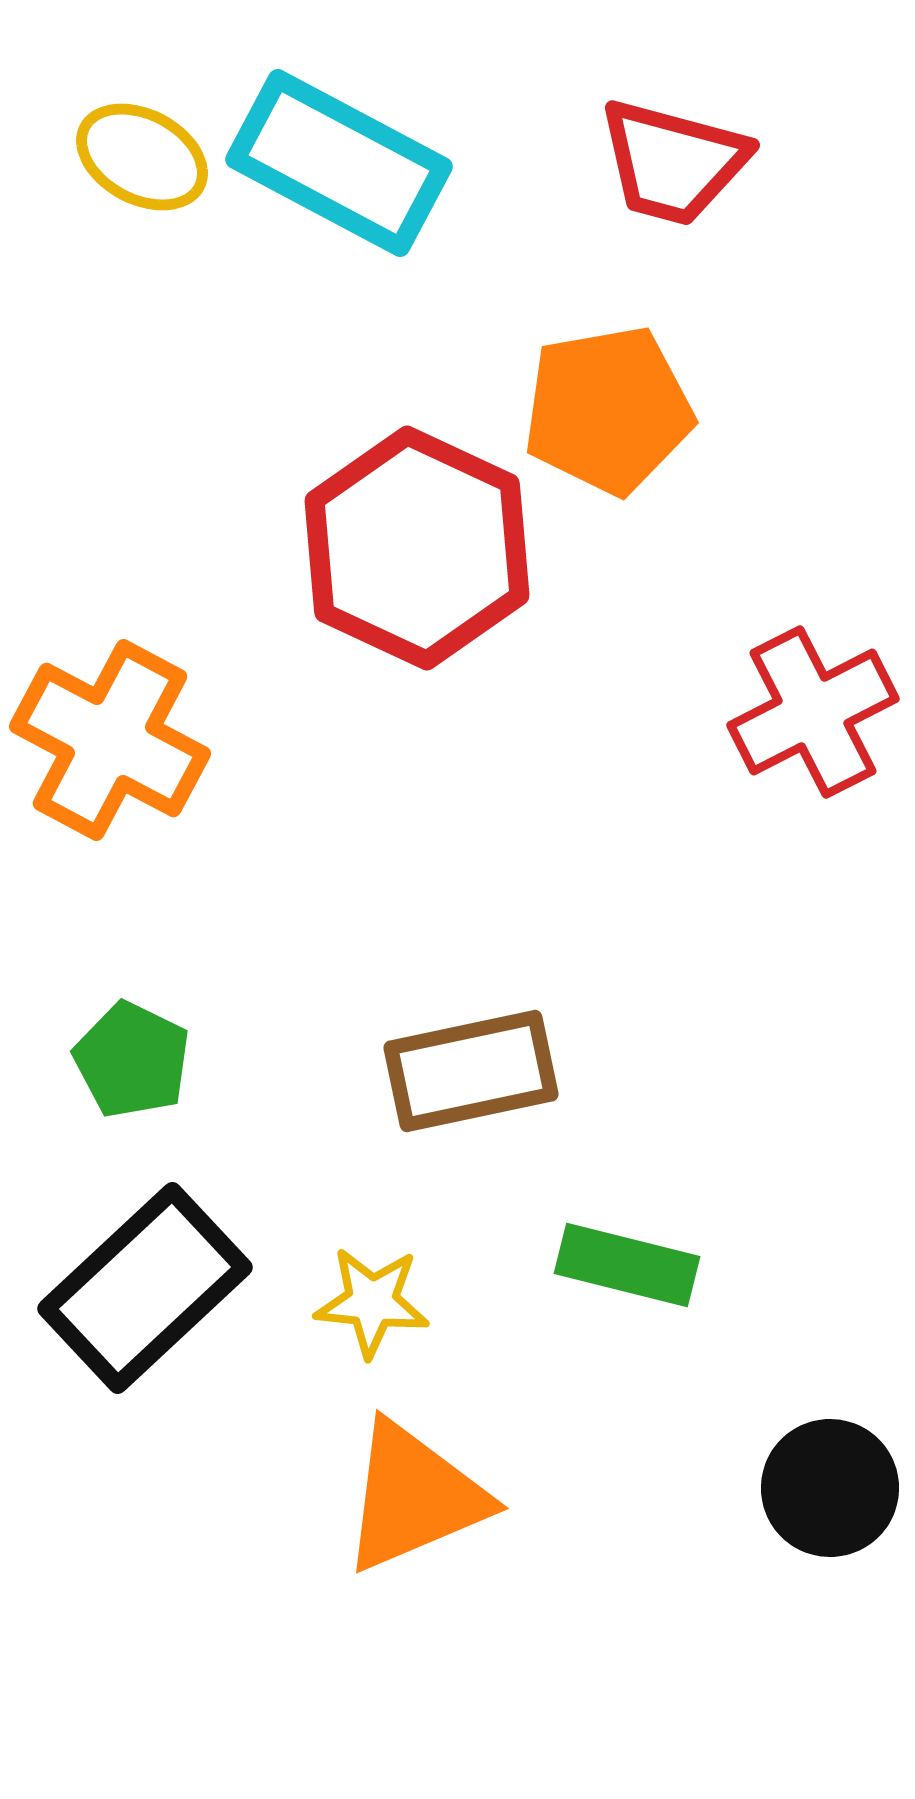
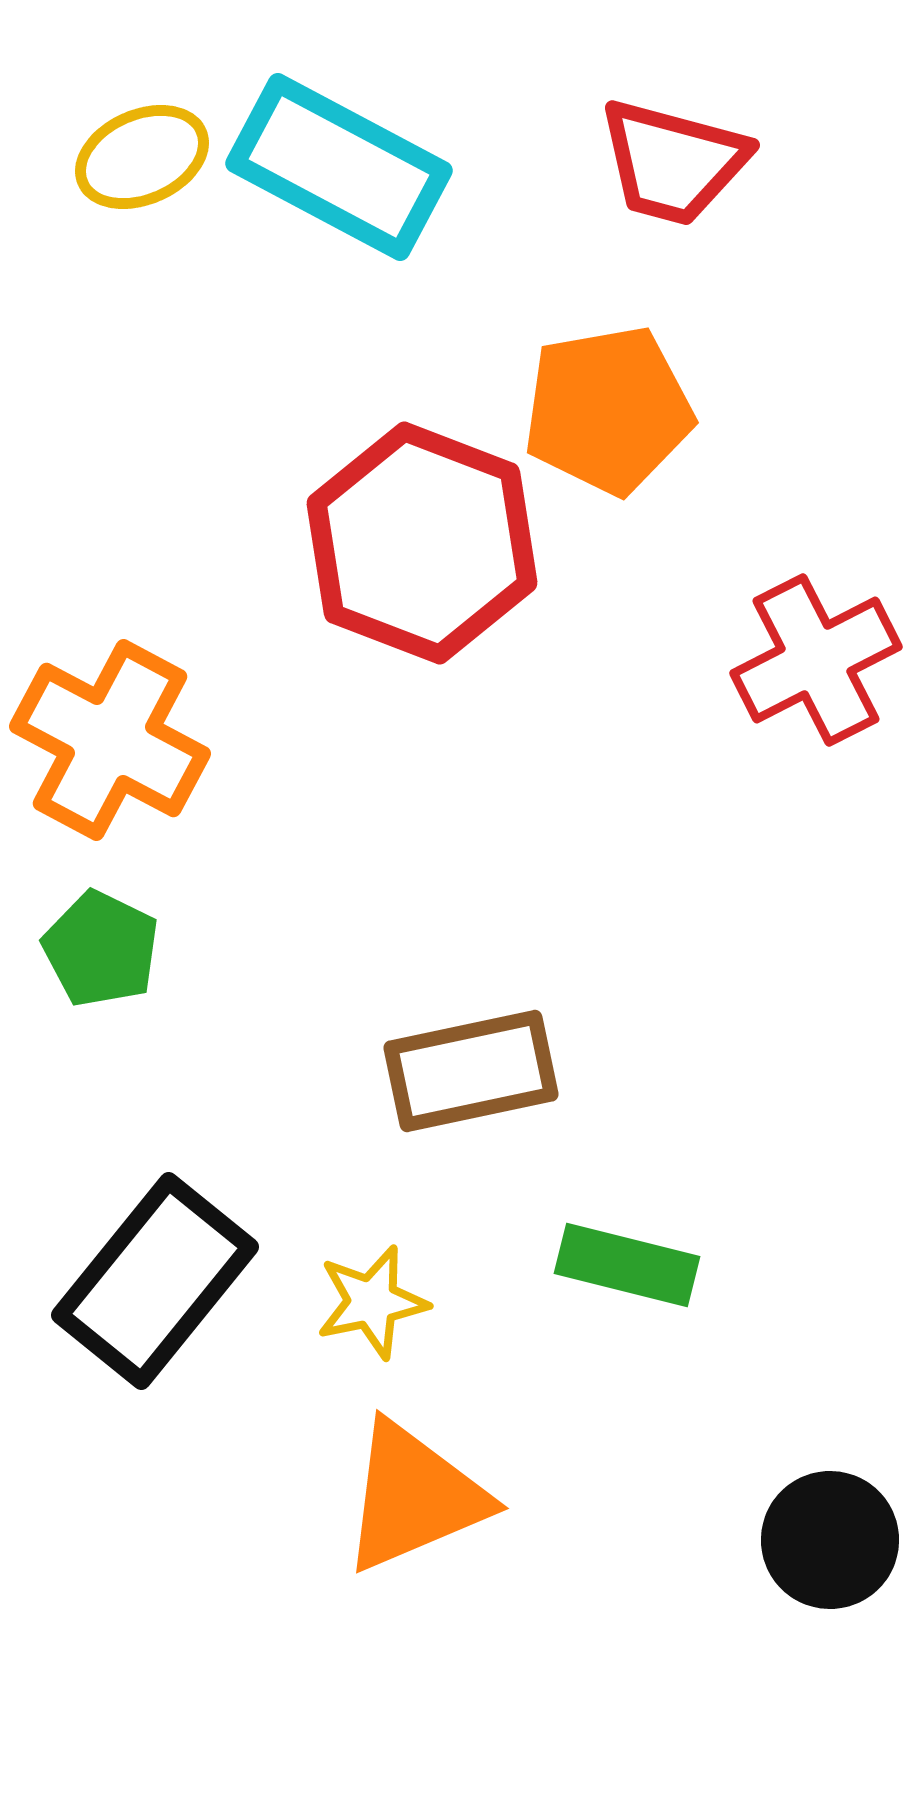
yellow ellipse: rotated 52 degrees counterclockwise
cyan rectangle: moved 4 px down
red hexagon: moved 5 px right, 5 px up; rotated 4 degrees counterclockwise
red cross: moved 3 px right, 52 px up
green pentagon: moved 31 px left, 111 px up
black rectangle: moved 10 px right, 7 px up; rotated 8 degrees counterclockwise
yellow star: rotated 18 degrees counterclockwise
black circle: moved 52 px down
